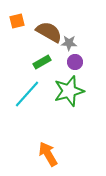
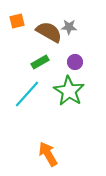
gray star: moved 16 px up
green rectangle: moved 2 px left
green star: rotated 24 degrees counterclockwise
